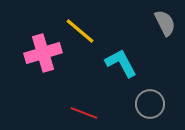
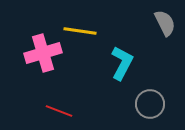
yellow line: rotated 32 degrees counterclockwise
cyan L-shape: moved 1 px right; rotated 56 degrees clockwise
red line: moved 25 px left, 2 px up
